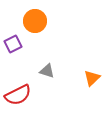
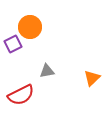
orange circle: moved 5 px left, 6 px down
gray triangle: rotated 28 degrees counterclockwise
red semicircle: moved 3 px right
